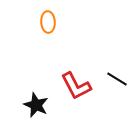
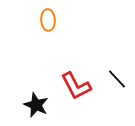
orange ellipse: moved 2 px up
black line: rotated 15 degrees clockwise
